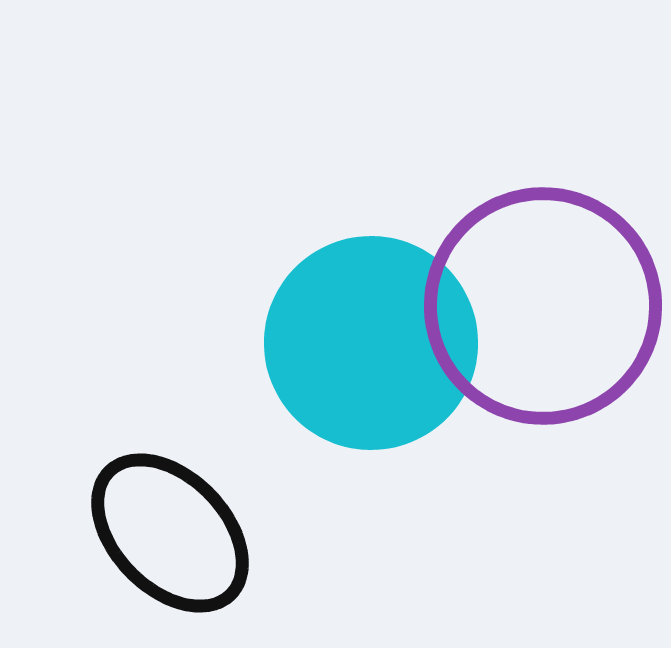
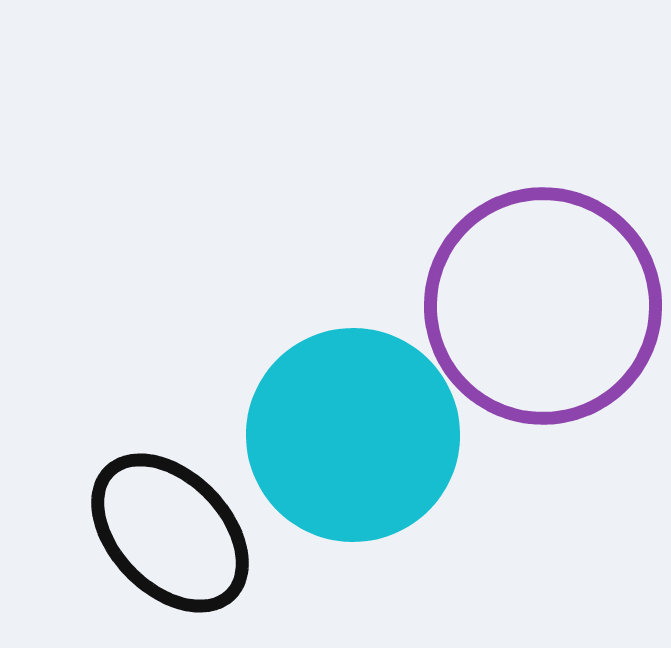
cyan circle: moved 18 px left, 92 px down
